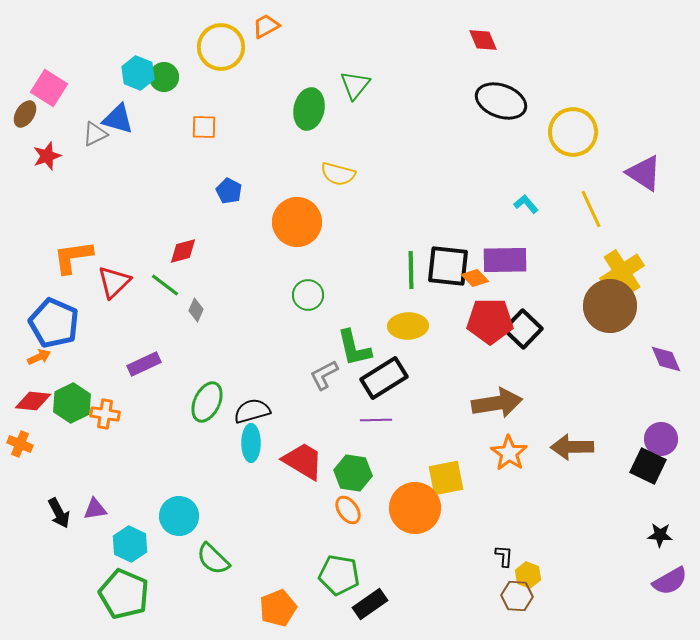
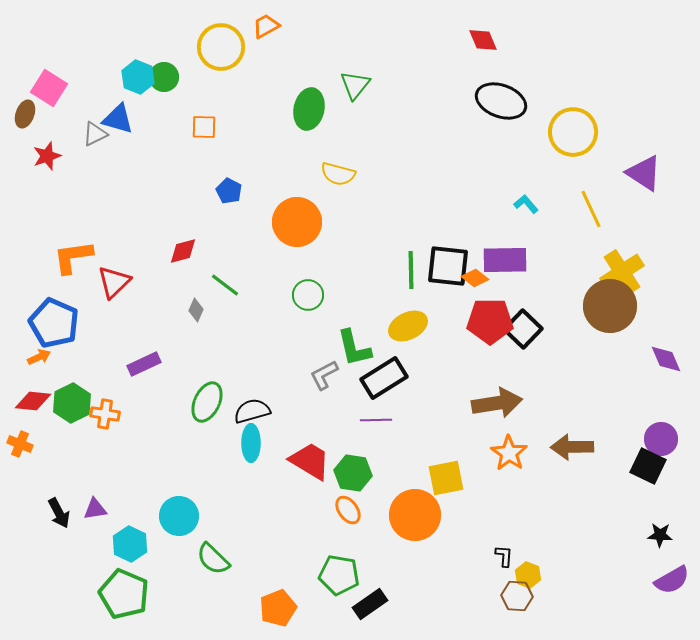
cyan hexagon at (138, 73): moved 4 px down
brown ellipse at (25, 114): rotated 12 degrees counterclockwise
orange diamond at (475, 278): rotated 8 degrees counterclockwise
green line at (165, 285): moved 60 px right
yellow ellipse at (408, 326): rotated 24 degrees counterclockwise
red trapezoid at (303, 461): moved 7 px right
orange circle at (415, 508): moved 7 px down
purple semicircle at (670, 581): moved 2 px right, 1 px up
